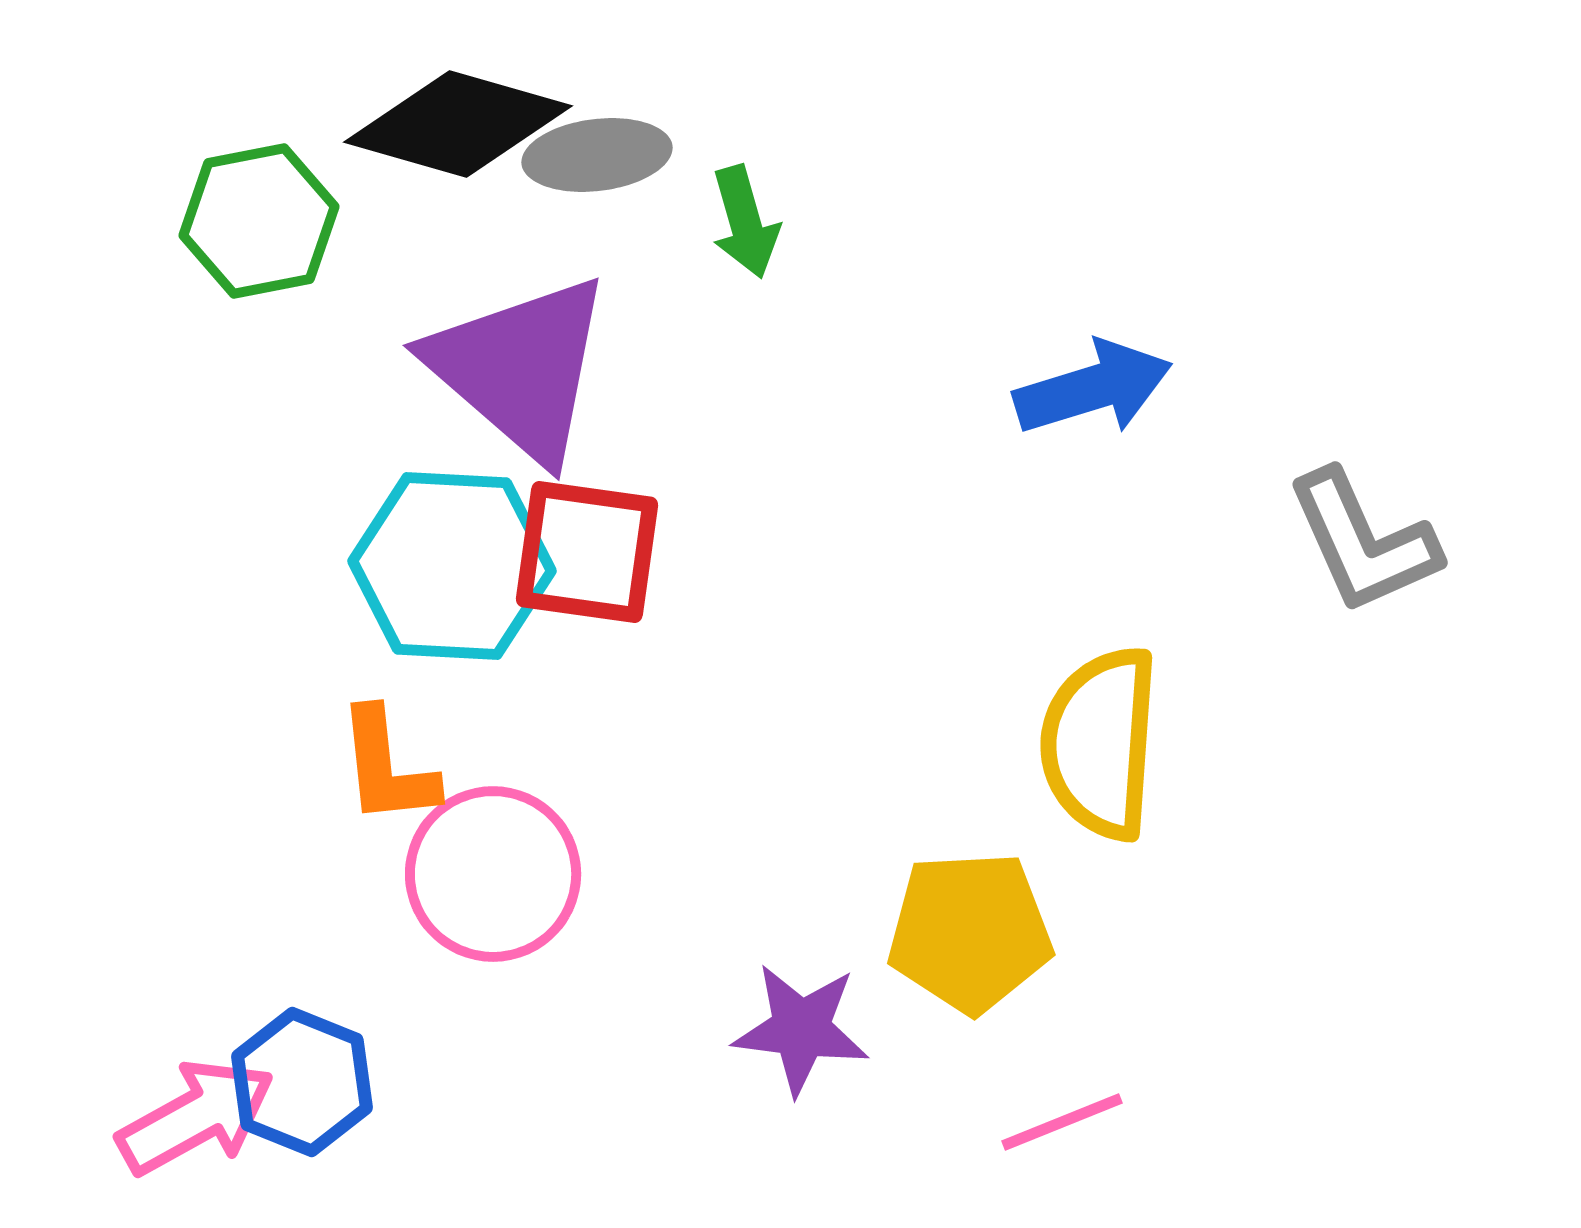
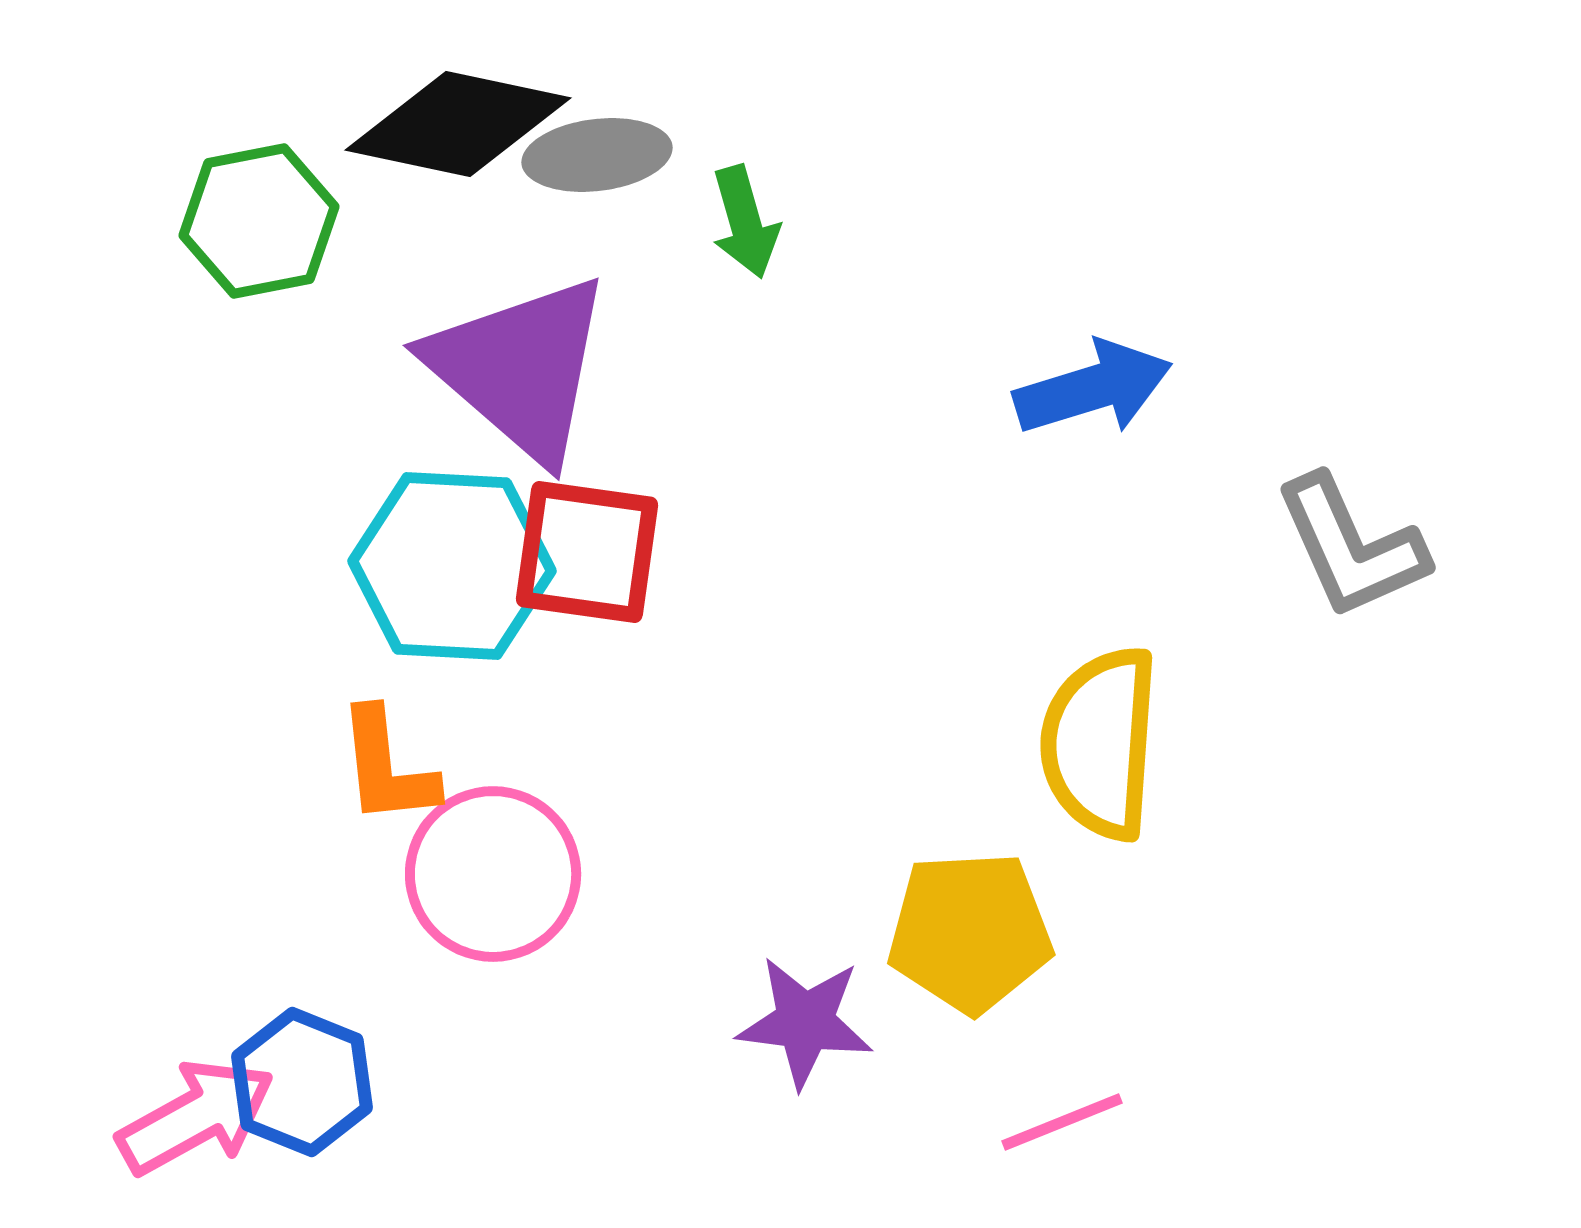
black diamond: rotated 4 degrees counterclockwise
gray L-shape: moved 12 px left, 5 px down
purple star: moved 4 px right, 7 px up
